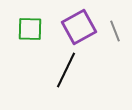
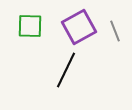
green square: moved 3 px up
